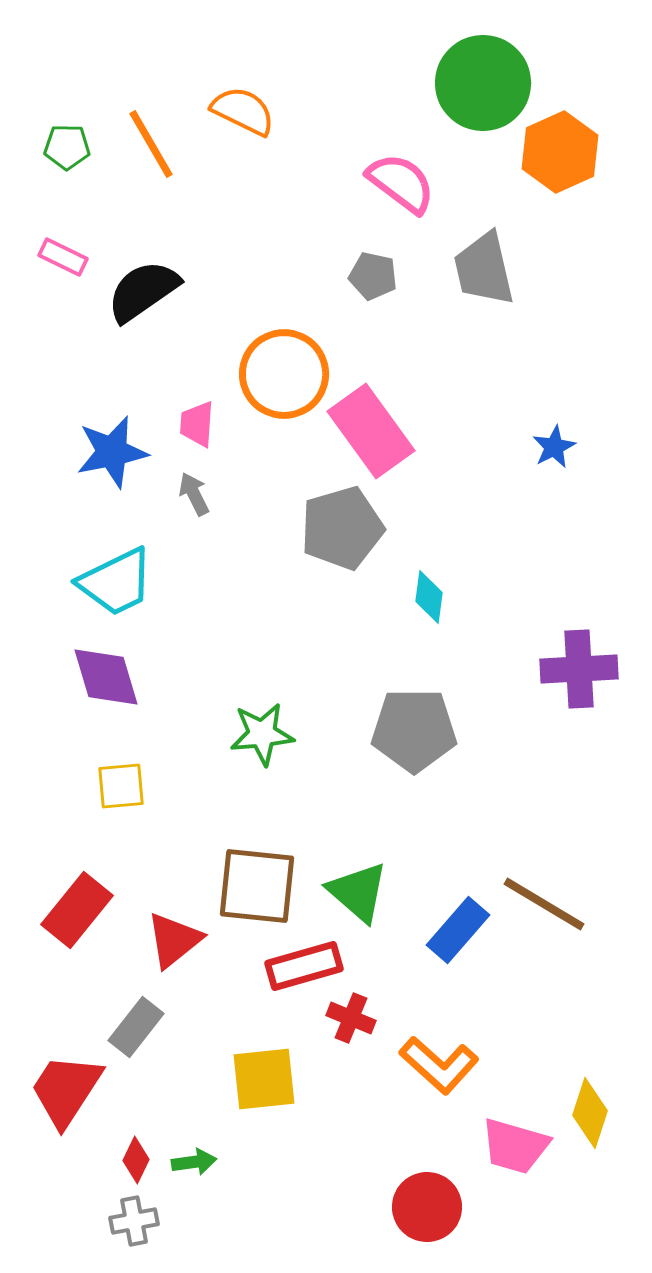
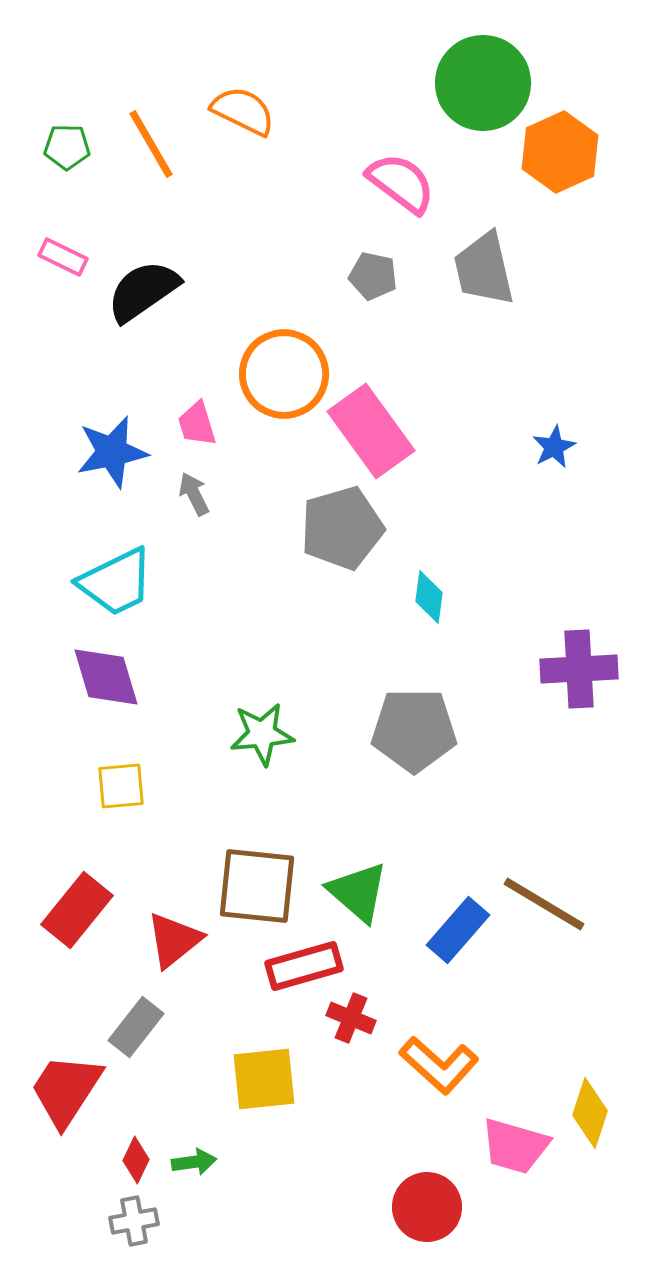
pink trapezoid at (197, 424): rotated 21 degrees counterclockwise
